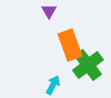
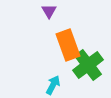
orange rectangle: moved 2 px left
